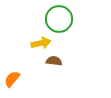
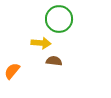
yellow arrow: rotated 18 degrees clockwise
orange semicircle: moved 8 px up
